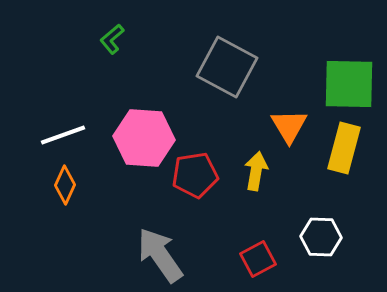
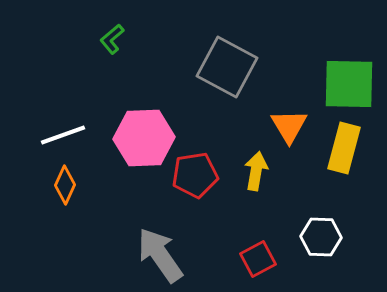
pink hexagon: rotated 6 degrees counterclockwise
